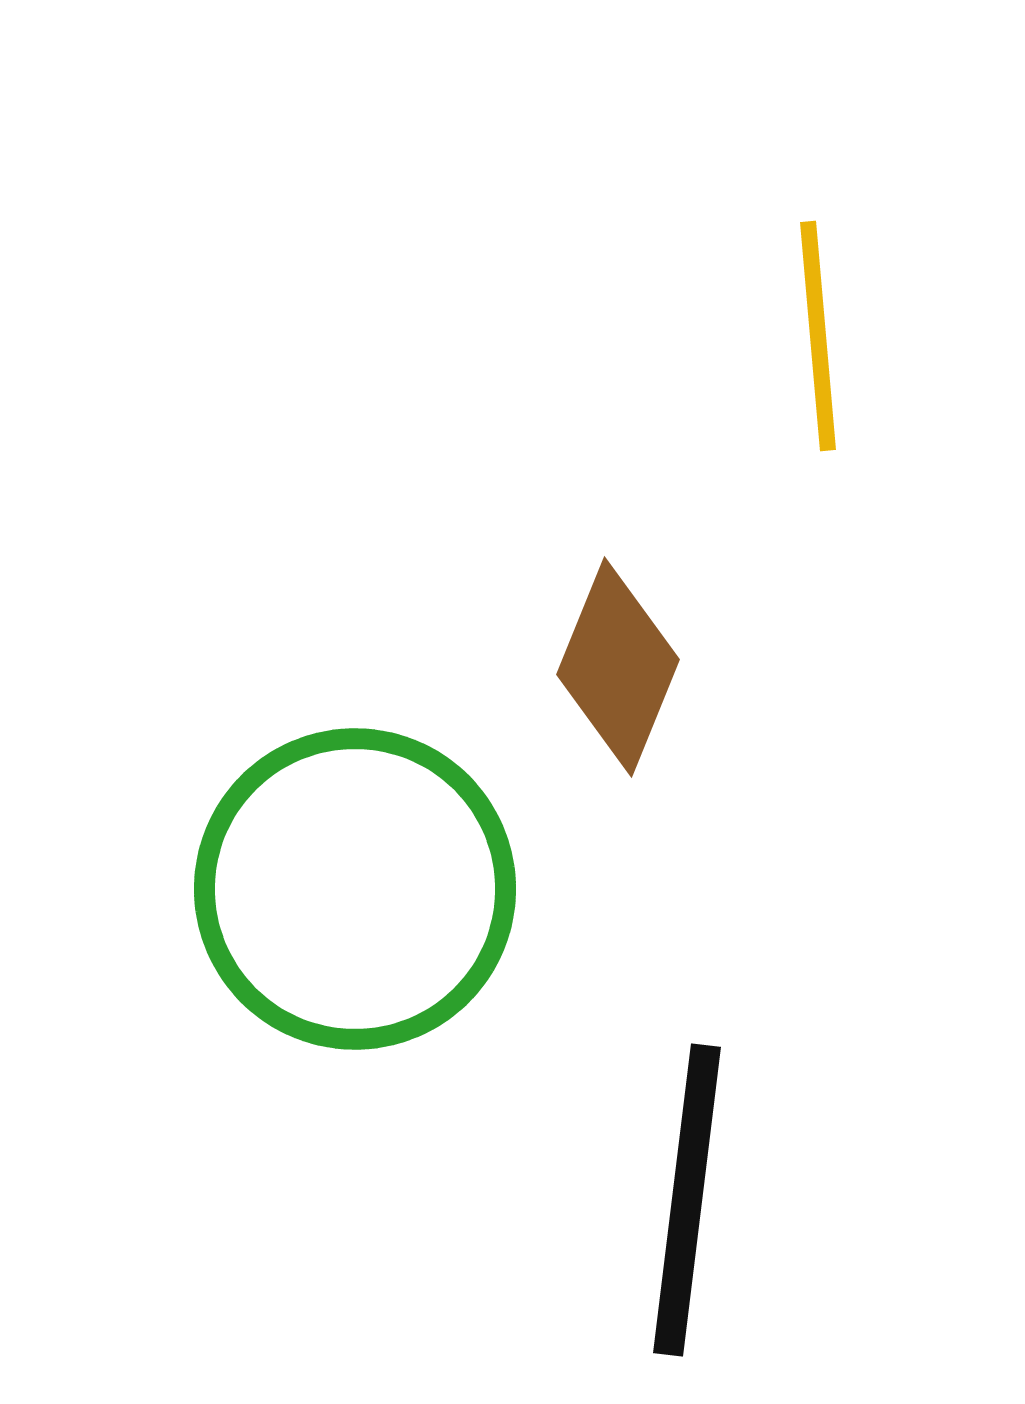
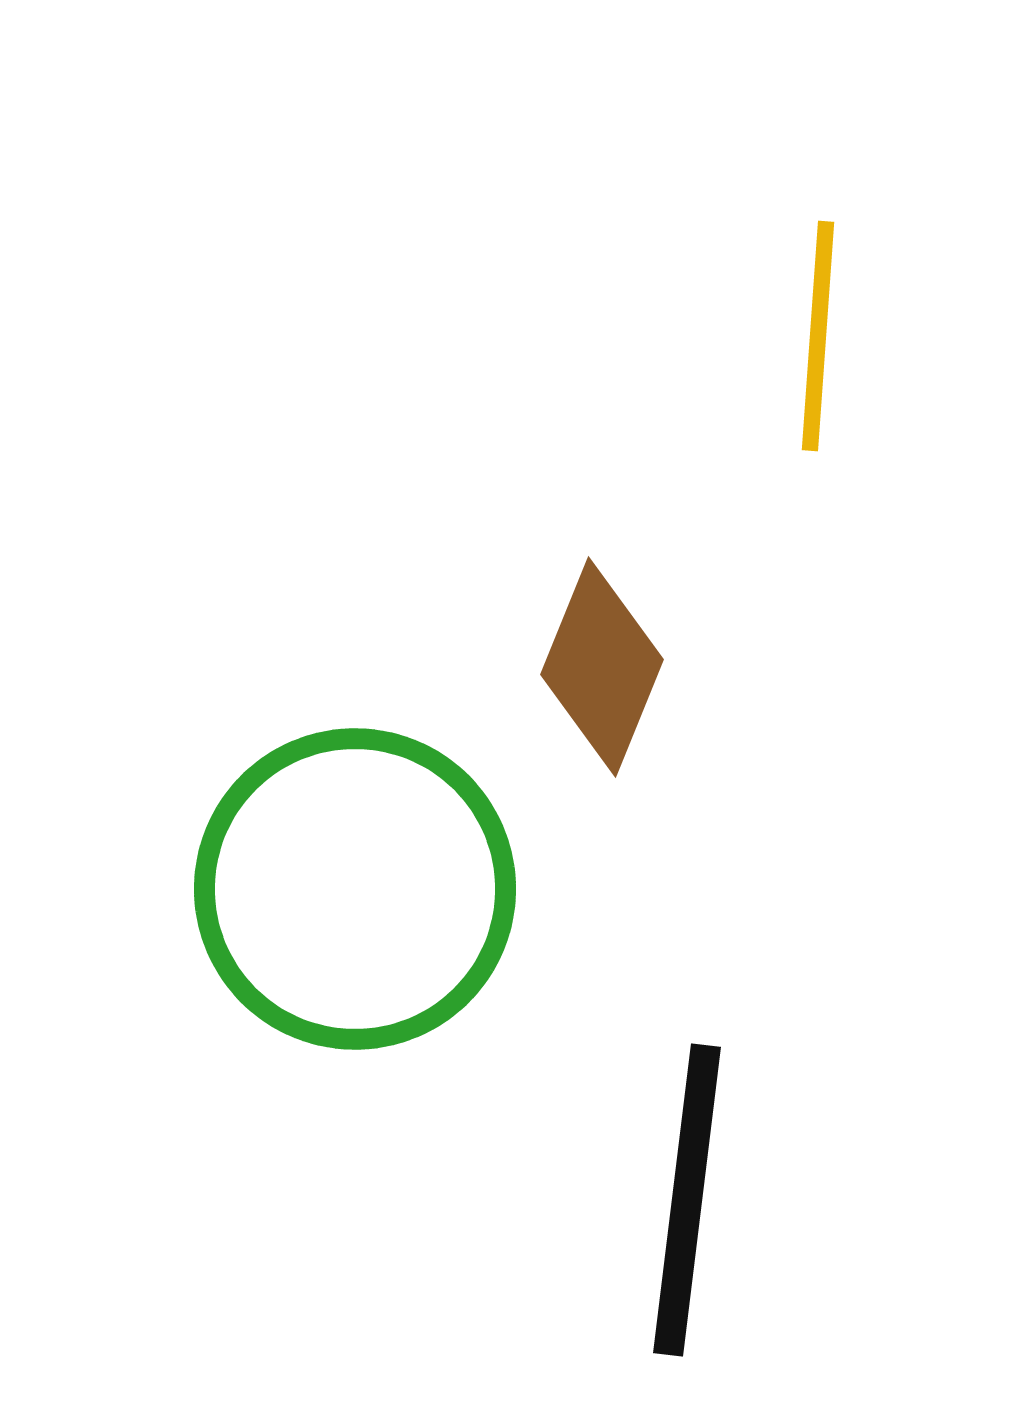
yellow line: rotated 9 degrees clockwise
brown diamond: moved 16 px left
